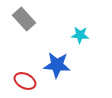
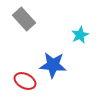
cyan star: rotated 30 degrees counterclockwise
blue star: moved 4 px left
